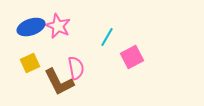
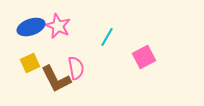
pink square: moved 12 px right
brown L-shape: moved 3 px left, 3 px up
